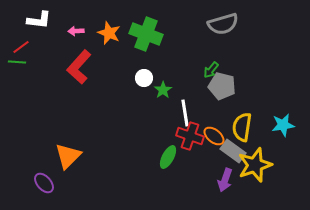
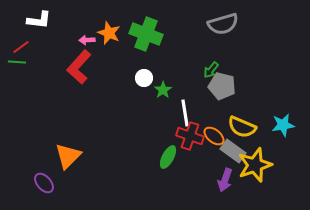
pink arrow: moved 11 px right, 9 px down
yellow semicircle: rotated 76 degrees counterclockwise
